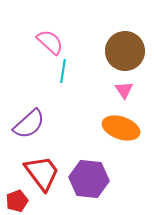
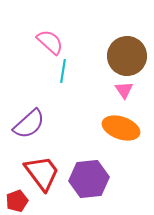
brown circle: moved 2 px right, 5 px down
purple hexagon: rotated 12 degrees counterclockwise
